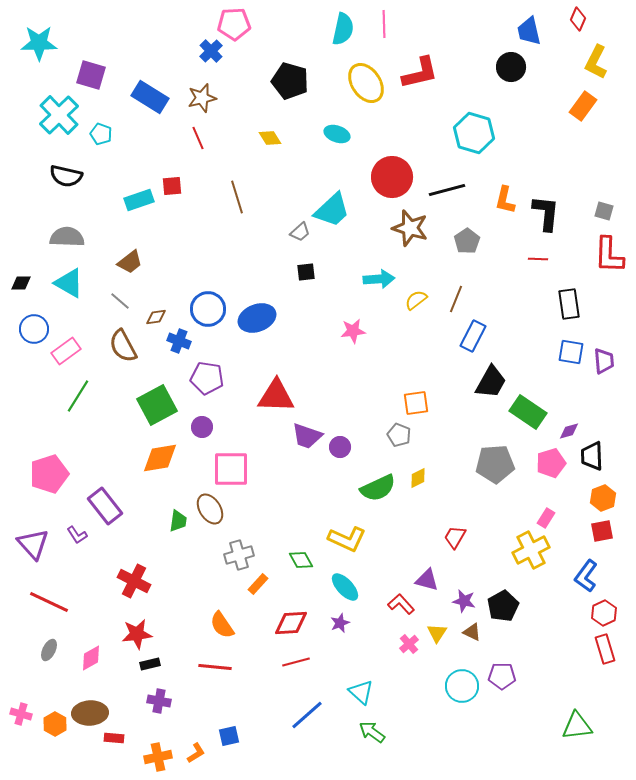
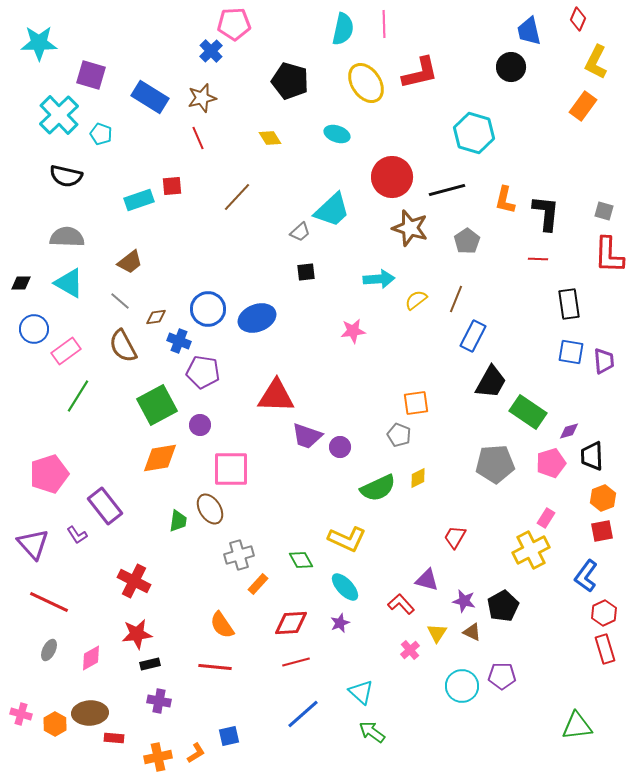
brown line at (237, 197): rotated 60 degrees clockwise
purple pentagon at (207, 378): moved 4 px left, 6 px up
purple circle at (202, 427): moved 2 px left, 2 px up
pink cross at (409, 644): moved 1 px right, 6 px down
blue line at (307, 715): moved 4 px left, 1 px up
